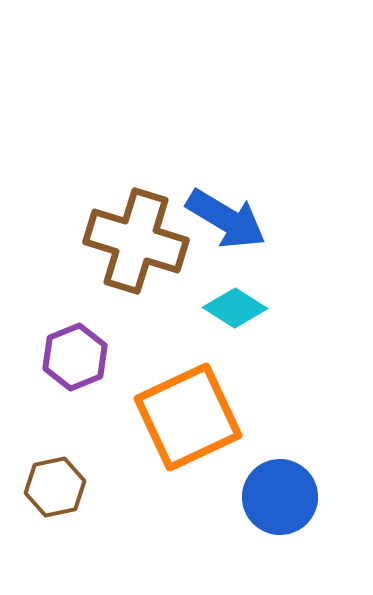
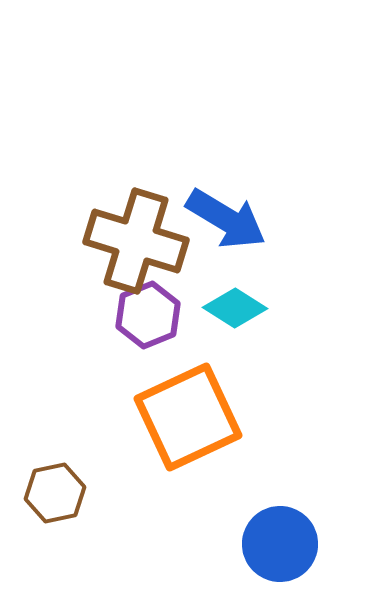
purple hexagon: moved 73 px right, 42 px up
brown hexagon: moved 6 px down
blue circle: moved 47 px down
